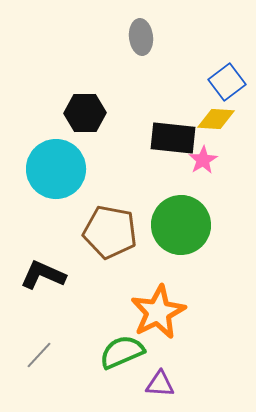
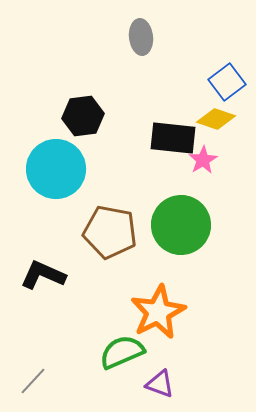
black hexagon: moved 2 px left, 3 px down; rotated 6 degrees counterclockwise
yellow diamond: rotated 15 degrees clockwise
gray line: moved 6 px left, 26 px down
purple triangle: rotated 16 degrees clockwise
